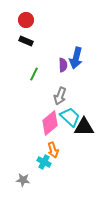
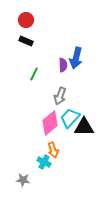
cyan trapezoid: moved 1 px down; rotated 90 degrees counterclockwise
